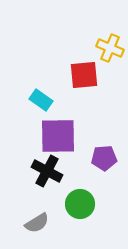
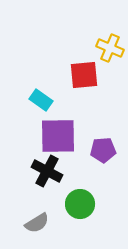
purple pentagon: moved 1 px left, 8 px up
